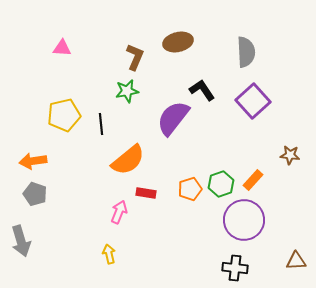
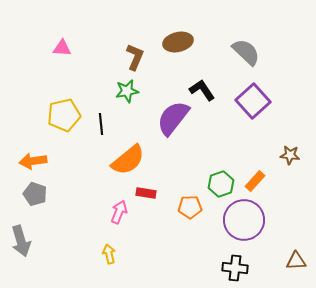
gray semicircle: rotated 44 degrees counterclockwise
orange rectangle: moved 2 px right, 1 px down
orange pentagon: moved 18 px down; rotated 15 degrees clockwise
